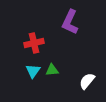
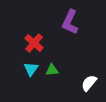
red cross: rotated 36 degrees counterclockwise
cyan triangle: moved 2 px left, 2 px up
white semicircle: moved 2 px right, 2 px down
